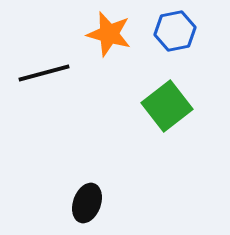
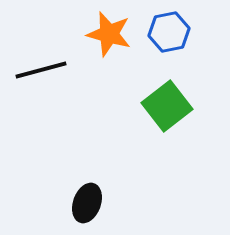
blue hexagon: moved 6 px left, 1 px down
black line: moved 3 px left, 3 px up
